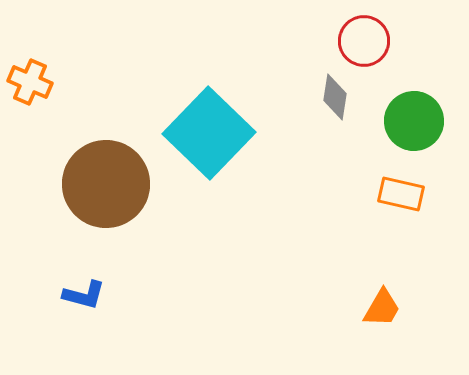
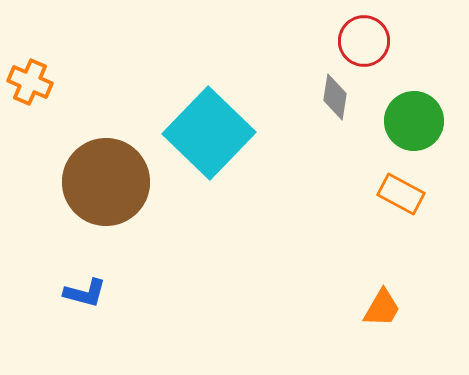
brown circle: moved 2 px up
orange rectangle: rotated 15 degrees clockwise
blue L-shape: moved 1 px right, 2 px up
